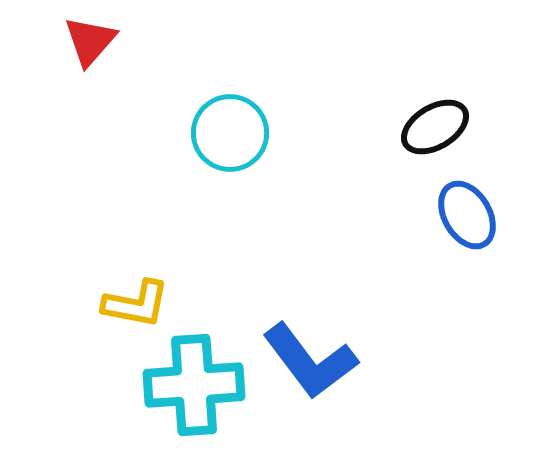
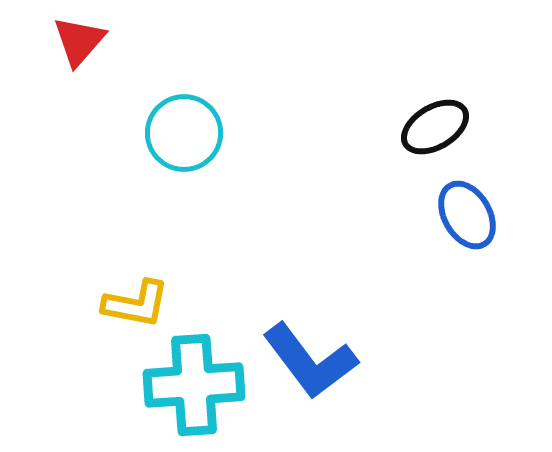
red triangle: moved 11 px left
cyan circle: moved 46 px left
